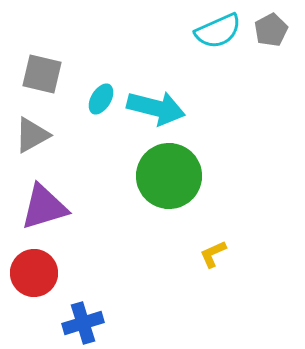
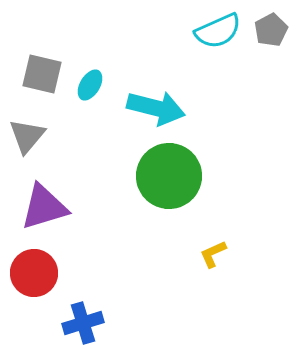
cyan ellipse: moved 11 px left, 14 px up
gray triangle: moved 5 px left, 1 px down; rotated 21 degrees counterclockwise
